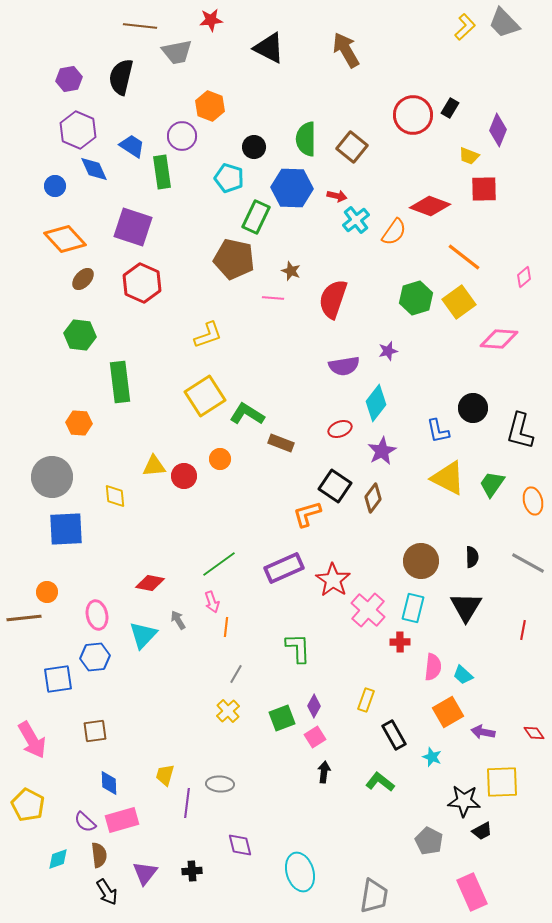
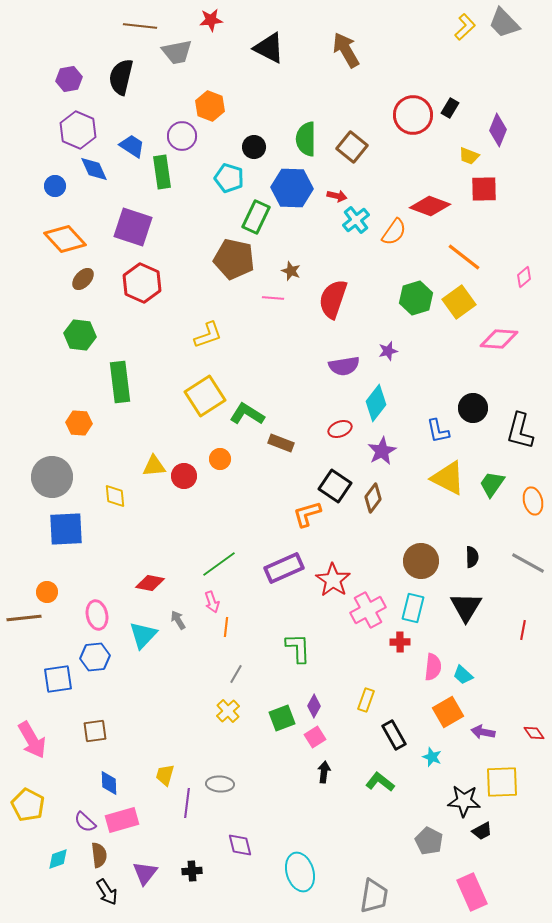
pink cross at (368, 610): rotated 20 degrees clockwise
